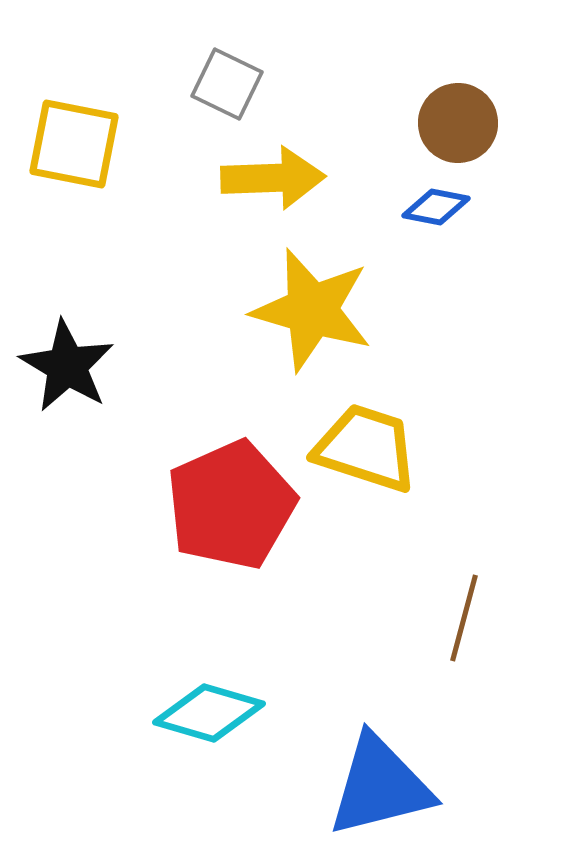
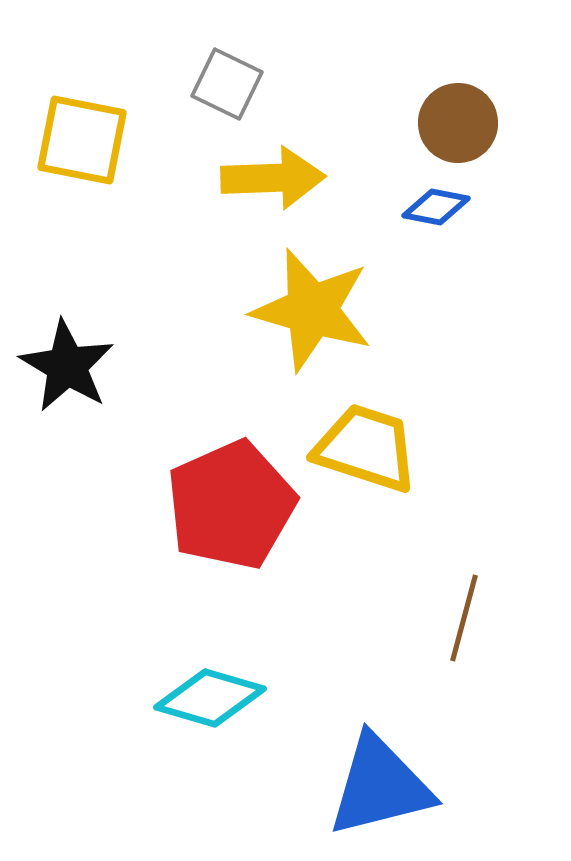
yellow square: moved 8 px right, 4 px up
cyan diamond: moved 1 px right, 15 px up
